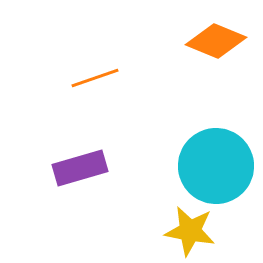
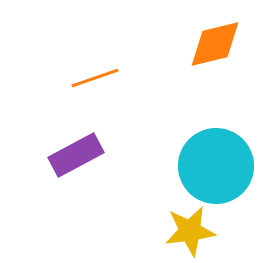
orange diamond: moved 1 px left, 3 px down; rotated 36 degrees counterclockwise
purple rectangle: moved 4 px left, 13 px up; rotated 12 degrees counterclockwise
yellow star: rotated 18 degrees counterclockwise
